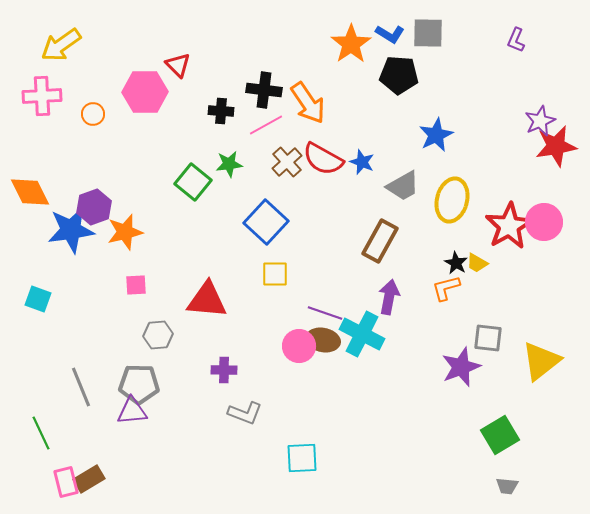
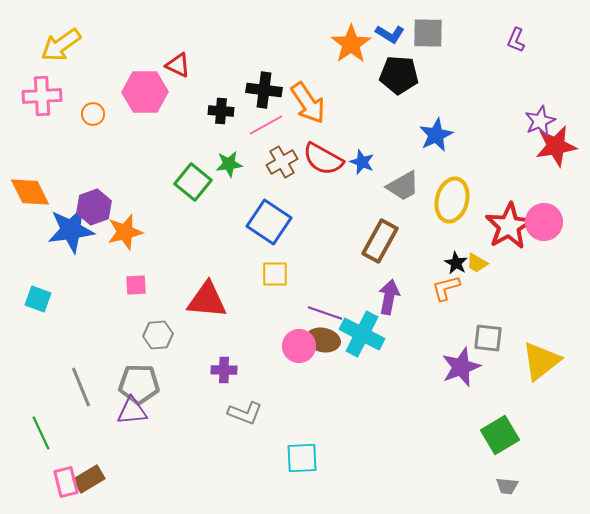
red triangle at (178, 65): rotated 20 degrees counterclockwise
brown cross at (287, 162): moved 5 px left; rotated 12 degrees clockwise
blue square at (266, 222): moved 3 px right; rotated 9 degrees counterclockwise
